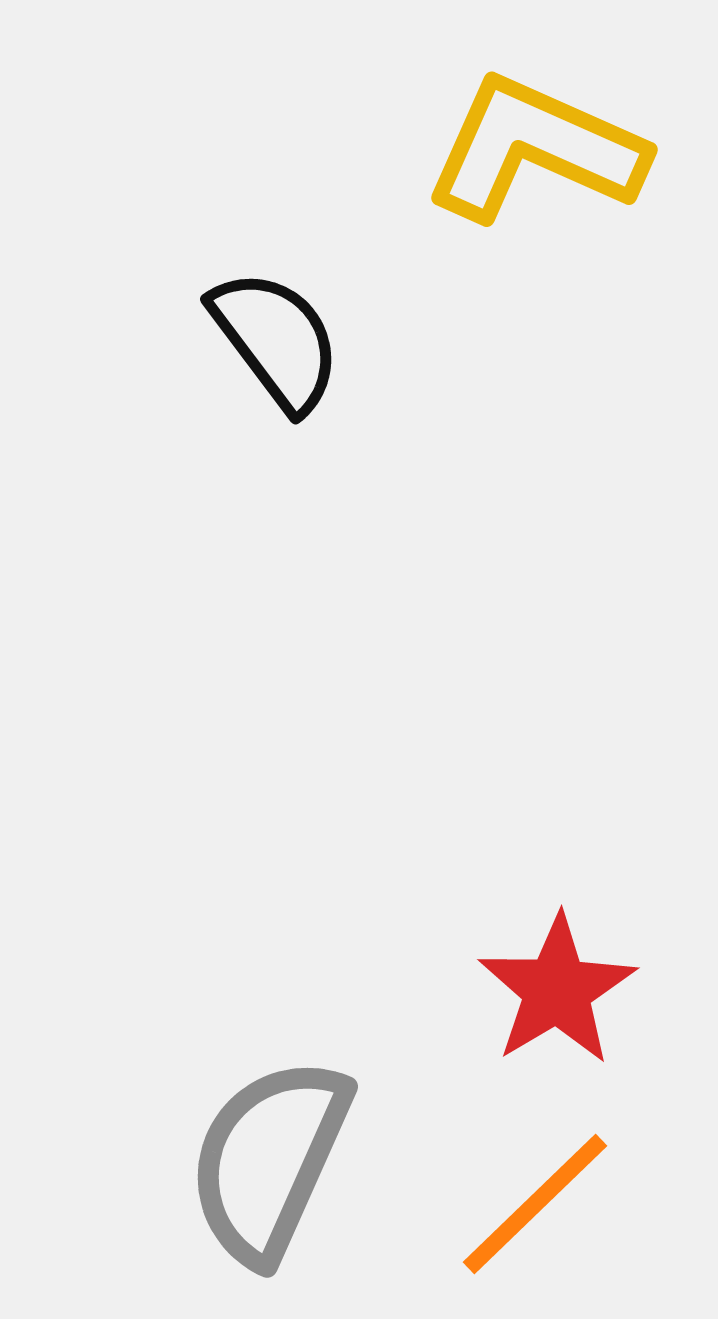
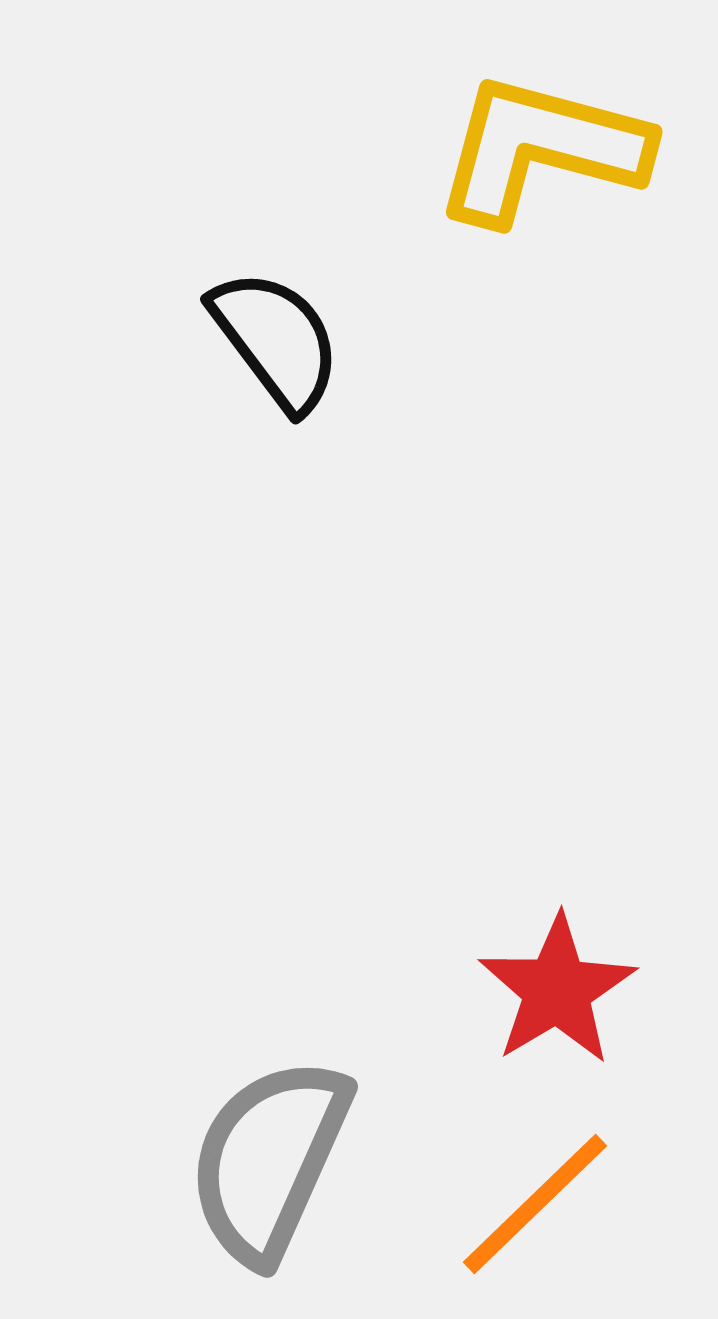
yellow L-shape: moved 6 px right; rotated 9 degrees counterclockwise
